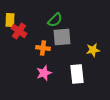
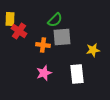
yellow rectangle: moved 1 px up
orange cross: moved 3 px up
